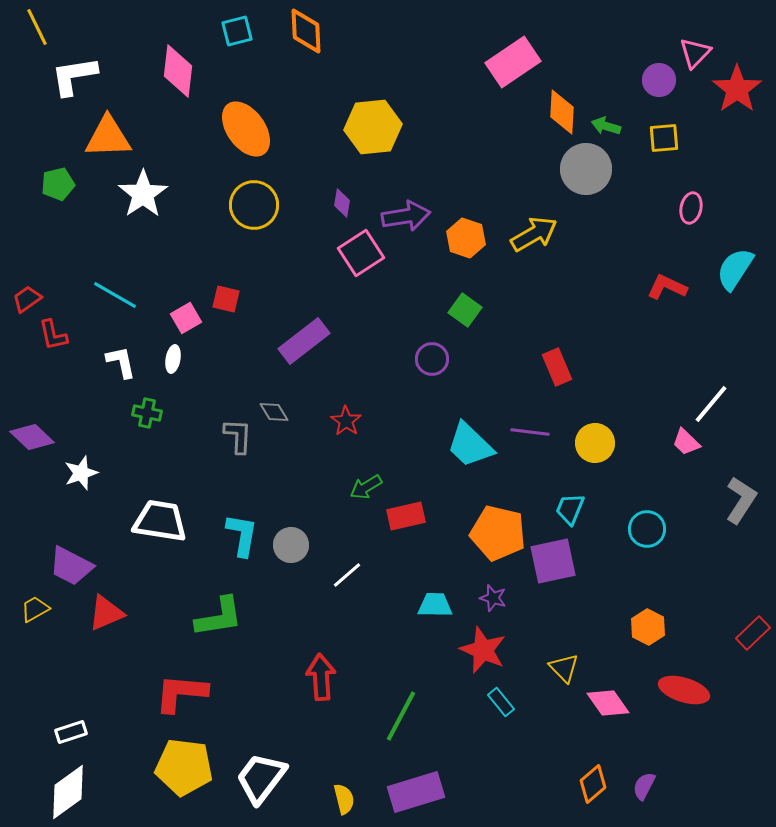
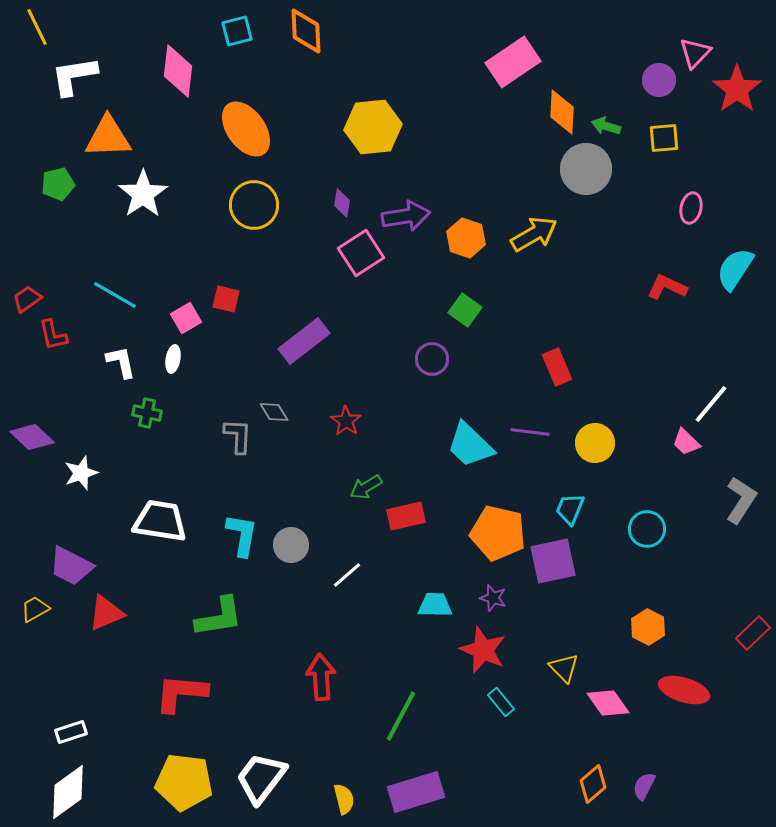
yellow pentagon at (184, 767): moved 15 px down
